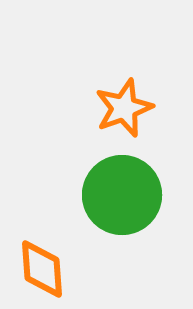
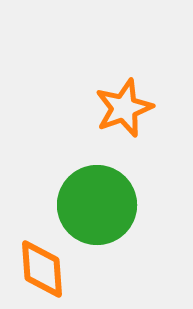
green circle: moved 25 px left, 10 px down
